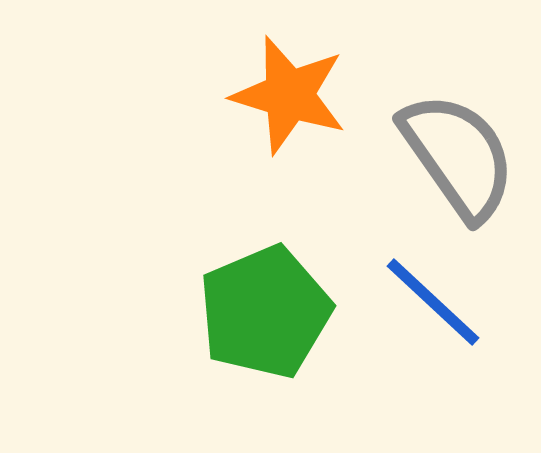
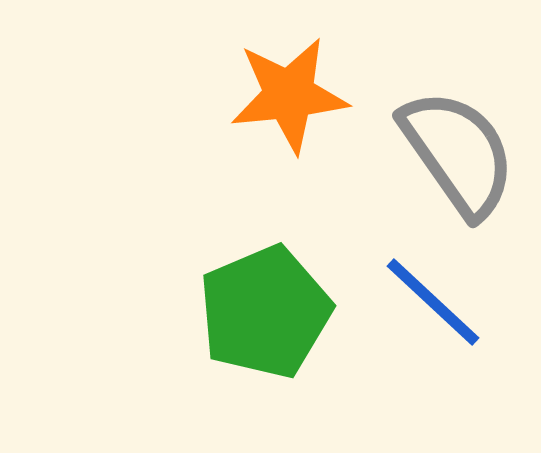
orange star: rotated 23 degrees counterclockwise
gray semicircle: moved 3 px up
